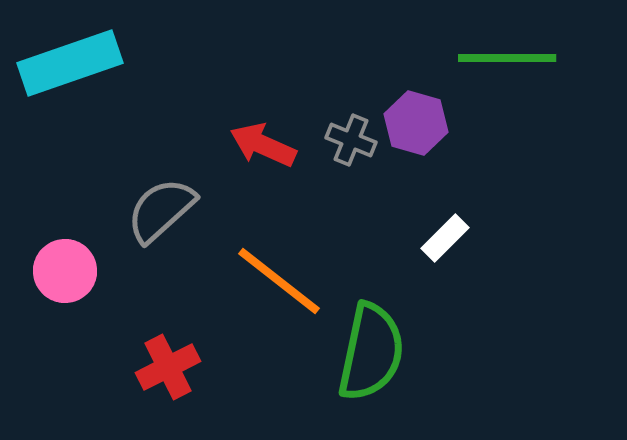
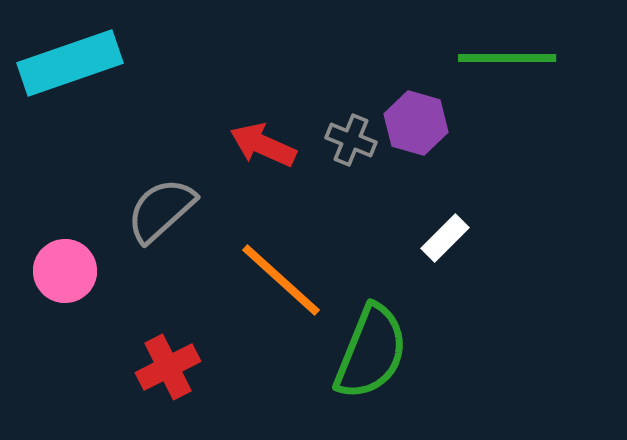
orange line: moved 2 px right, 1 px up; rotated 4 degrees clockwise
green semicircle: rotated 10 degrees clockwise
